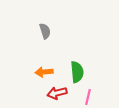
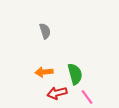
green semicircle: moved 2 px left, 2 px down; rotated 10 degrees counterclockwise
pink line: moved 1 px left; rotated 49 degrees counterclockwise
